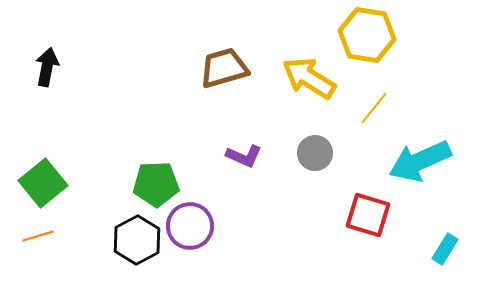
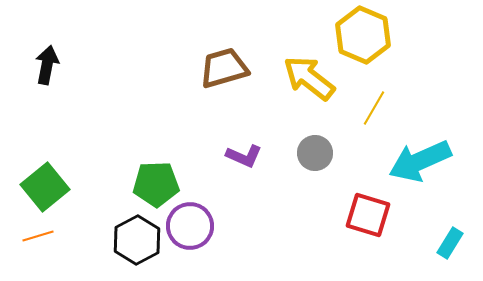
yellow hexagon: moved 4 px left; rotated 14 degrees clockwise
black arrow: moved 2 px up
yellow arrow: rotated 6 degrees clockwise
yellow line: rotated 9 degrees counterclockwise
green square: moved 2 px right, 4 px down
cyan rectangle: moved 5 px right, 6 px up
